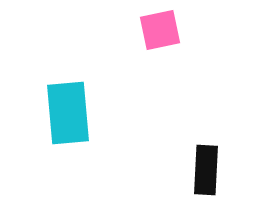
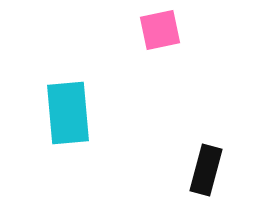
black rectangle: rotated 12 degrees clockwise
